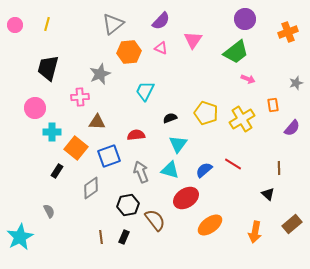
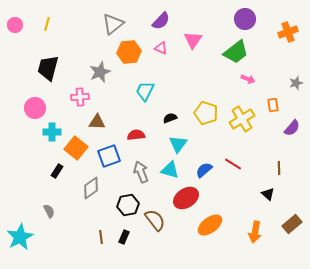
gray star at (100, 74): moved 2 px up
